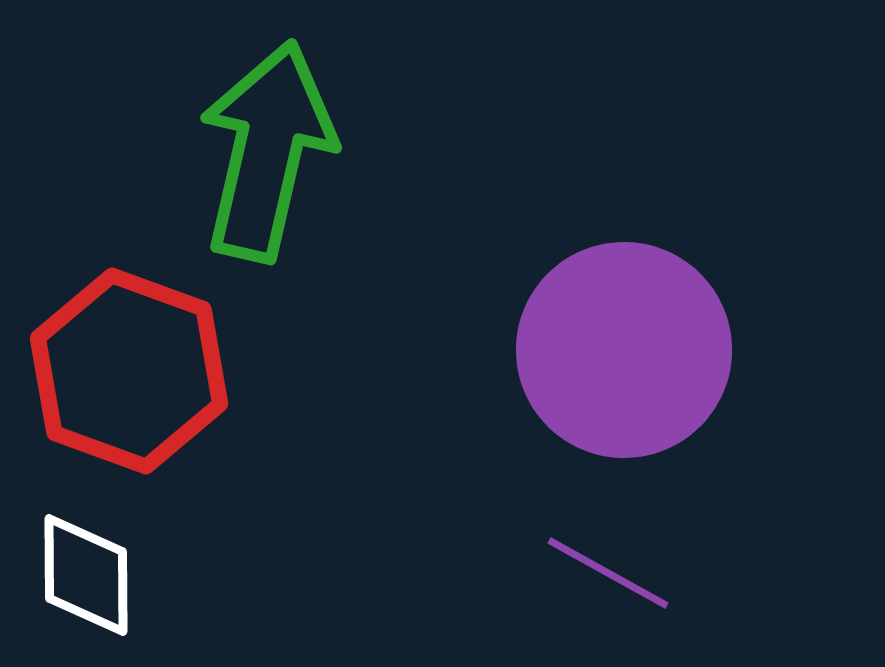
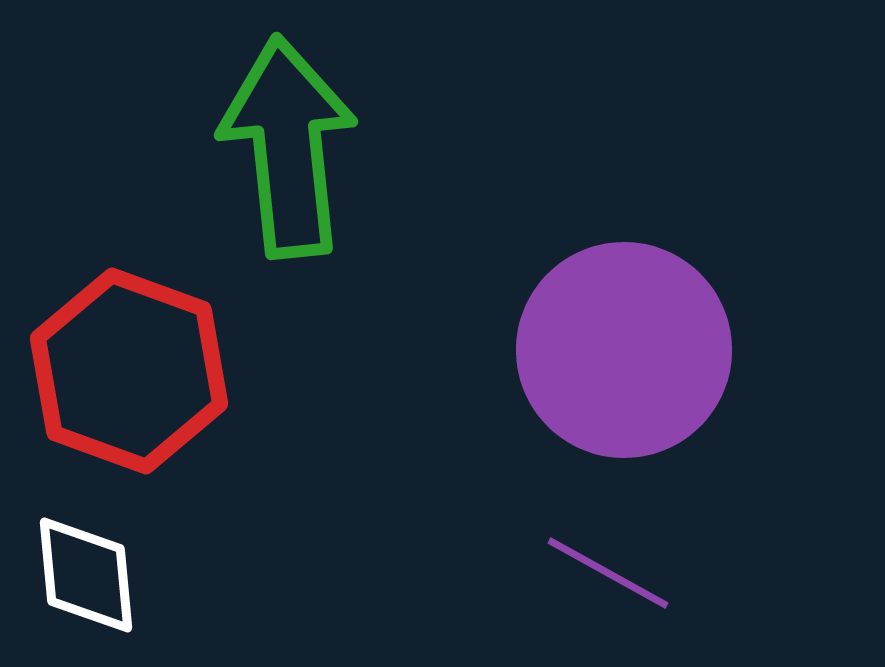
green arrow: moved 21 px right, 4 px up; rotated 19 degrees counterclockwise
white diamond: rotated 5 degrees counterclockwise
